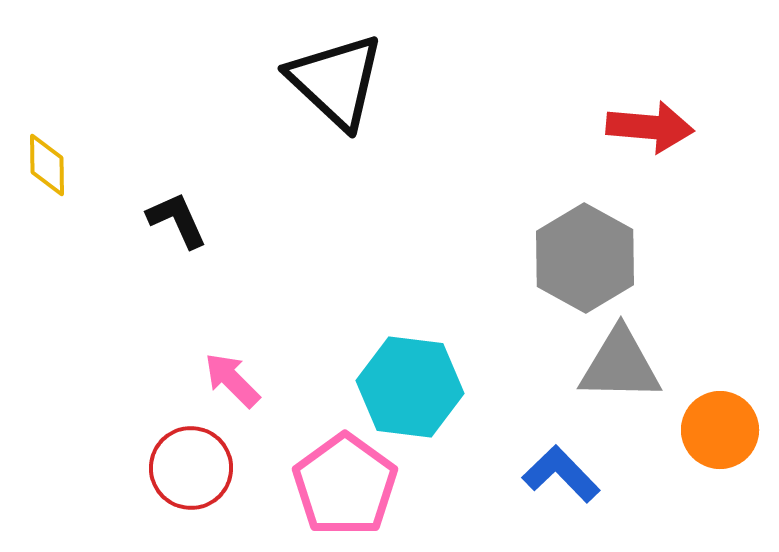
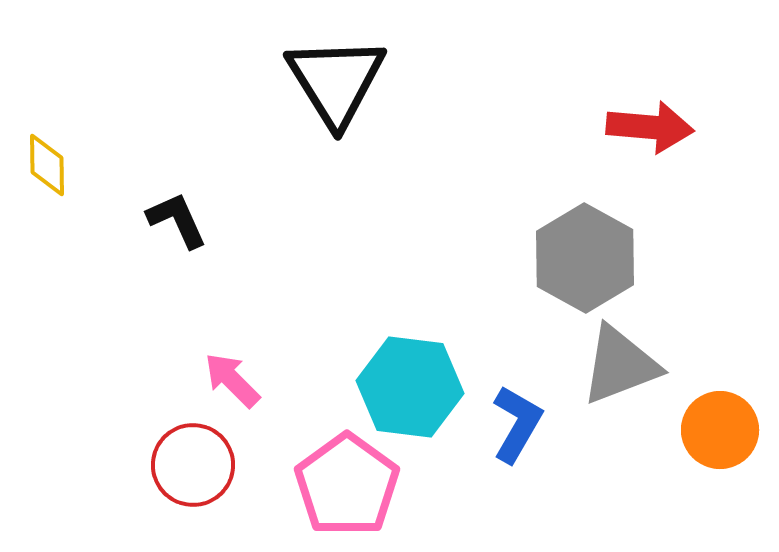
black triangle: rotated 15 degrees clockwise
gray triangle: rotated 22 degrees counterclockwise
red circle: moved 2 px right, 3 px up
blue L-shape: moved 44 px left, 50 px up; rotated 74 degrees clockwise
pink pentagon: moved 2 px right
